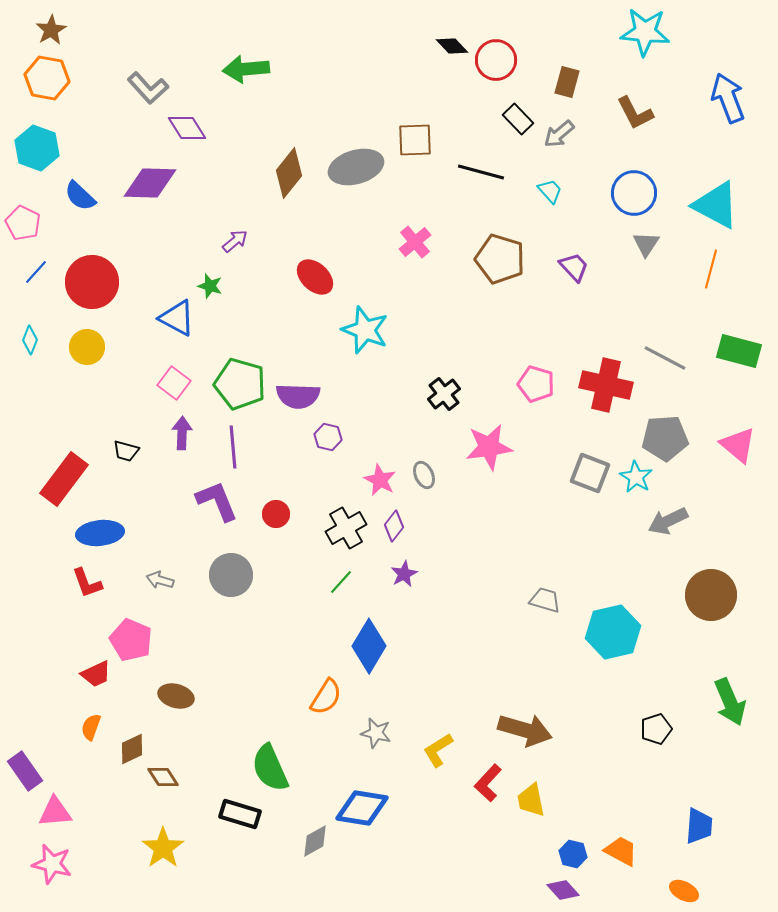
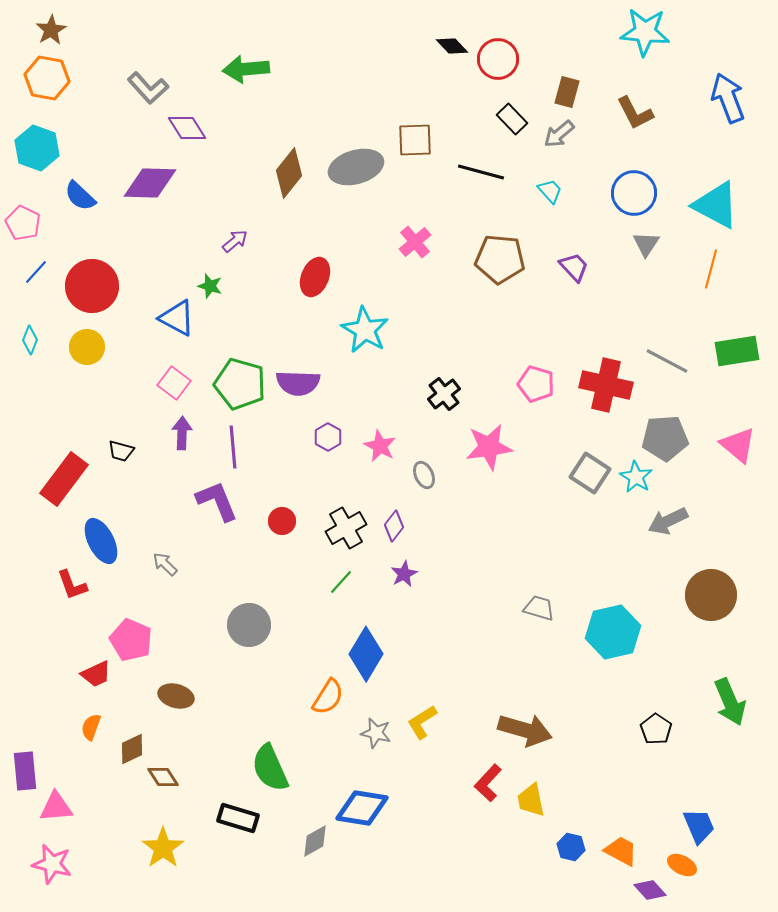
red circle at (496, 60): moved 2 px right, 1 px up
brown rectangle at (567, 82): moved 10 px down
black rectangle at (518, 119): moved 6 px left
brown pentagon at (500, 259): rotated 12 degrees counterclockwise
red ellipse at (315, 277): rotated 69 degrees clockwise
red circle at (92, 282): moved 4 px down
cyan star at (365, 330): rotated 9 degrees clockwise
green rectangle at (739, 351): moved 2 px left; rotated 24 degrees counterclockwise
gray line at (665, 358): moved 2 px right, 3 px down
purple semicircle at (298, 396): moved 13 px up
purple hexagon at (328, 437): rotated 16 degrees clockwise
black trapezoid at (126, 451): moved 5 px left
gray square at (590, 473): rotated 12 degrees clockwise
pink star at (380, 480): moved 34 px up
red circle at (276, 514): moved 6 px right, 7 px down
blue ellipse at (100, 533): moved 1 px right, 8 px down; rotated 69 degrees clockwise
gray circle at (231, 575): moved 18 px right, 50 px down
gray arrow at (160, 580): moved 5 px right, 16 px up; rotated 28 degrees clockwise
red L-shape at (87, 583): moved 15 px left, 2 px down
gray trapezoid at (545, 600): moved 6 px left, 8 px down
blue diamond at (369, 646): moved 3 px left, 8 px down
orange semicircle at (326, 697): moved 2 px right
black pentagon at (656, 729): rotated 20 degrees counterclockwise
yellow L-shape at (438, 750): moved 16 px left, 28 px up
purple rectangle at (25, 771): rotated 30 degrees clockwise
pink triangle at (55, 812): moved 1 px right, 5 px up
black rectangle at (240, 814): moved 2 px left, 4 px down
blue trapezoid at (699, 826): rotated 27 degrees counterclockwise
blue hexagon at (573, 854): moved 2 px left, 7 px up
purple diamond at (563, 890): moved 87 px right
orange ellipse at (684, 891): moved 2 px left, 26 px up
